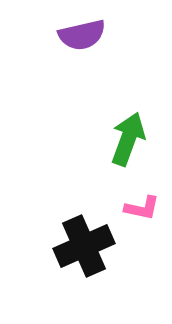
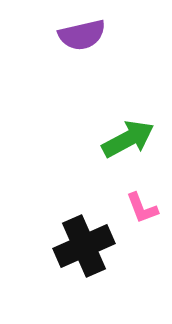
green arrow: rotated 42 degrees clockwise
pink L-shape: rotated 57 degrees clockwise
